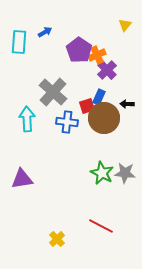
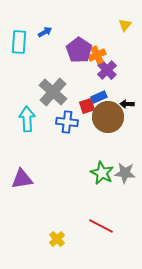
blue rectangle: rotated 42 degrees clockwise
brown circle: moved 4 px right, 1 px up
